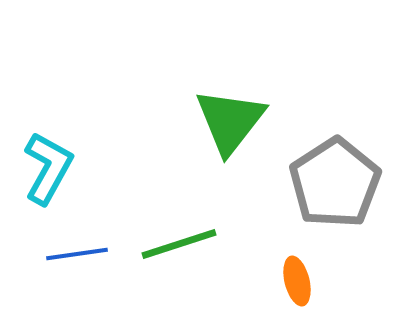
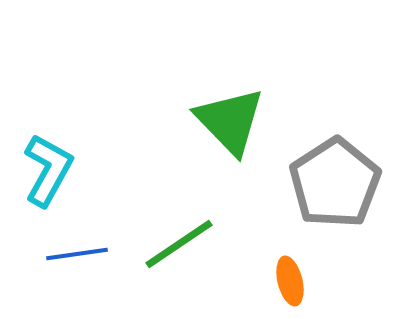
green triangle: rotated 22 degrees counterclockwise
cyan L-shape: moved 2 px down
green line: rotated 16 degrees counterclockwise
orange ellipse: moved 7 px left
